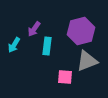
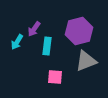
purple hexagon: moved 2 px left
cyan arrow: moved 3 px right, 3 px up
gray triangle: moved 1 px left
pink square: moved 10 px left
